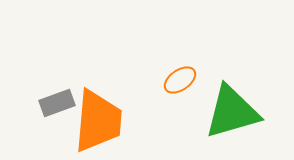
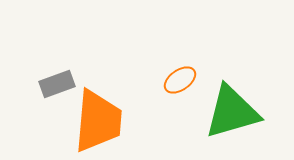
gray rectangle: moved 19 px up
